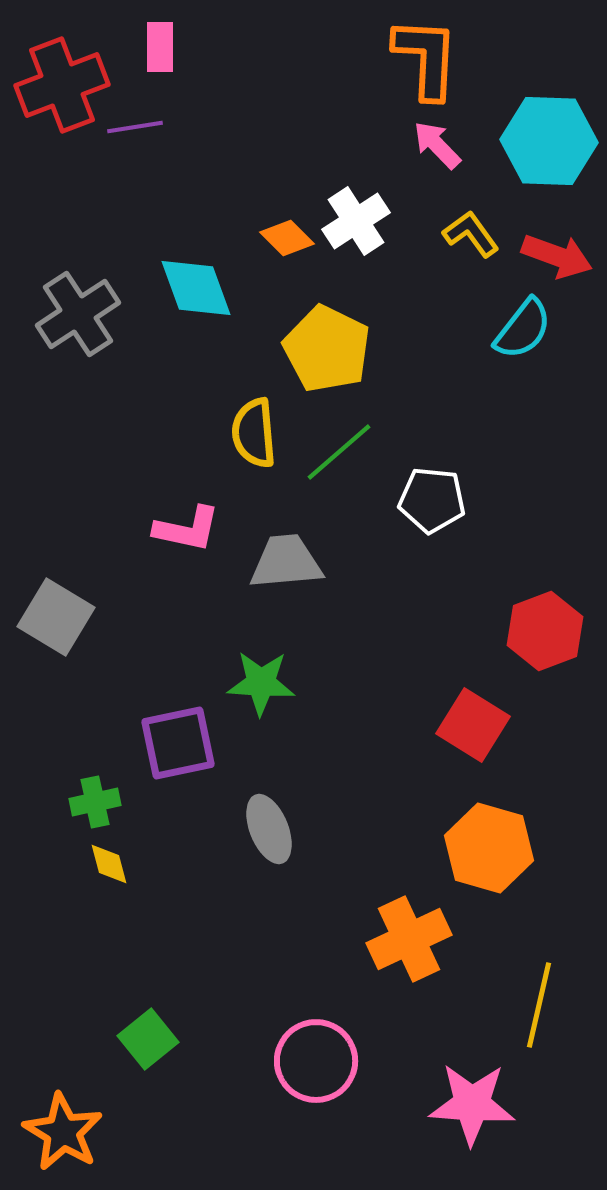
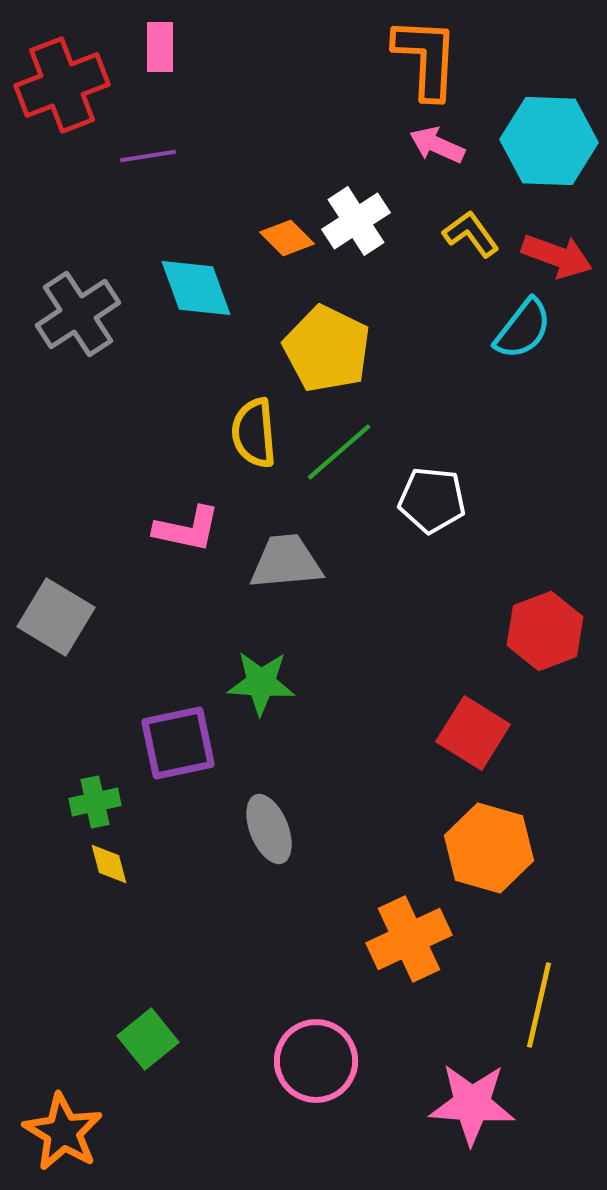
purple line: moved 13 px right, 29 px down
pink arrow: rotated 22 degrees counterclockwise
red square: moved 8 px down
